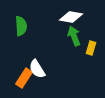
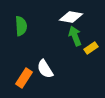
green arrow: moved 1 px right
yellow rectangle: rotated 40 degrees clockwise
white semicircle: moved 8 px right
